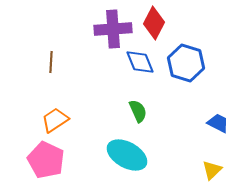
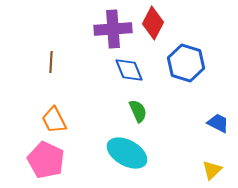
red diamond: moved 1 px left
blue diamond: moved 11 px left, 8 px down
orange trapezoid: moved 1 px left; rotated 84 degrees counterclockwise
cyan ellipse: moved 2 px up
